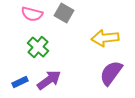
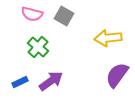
gray square: moved 3 px down
yellow arrow: moved 3 px right
purple semicircle: moved 6 px right, 2 px down
purple arrow: moved 2 px right, 1 px down
